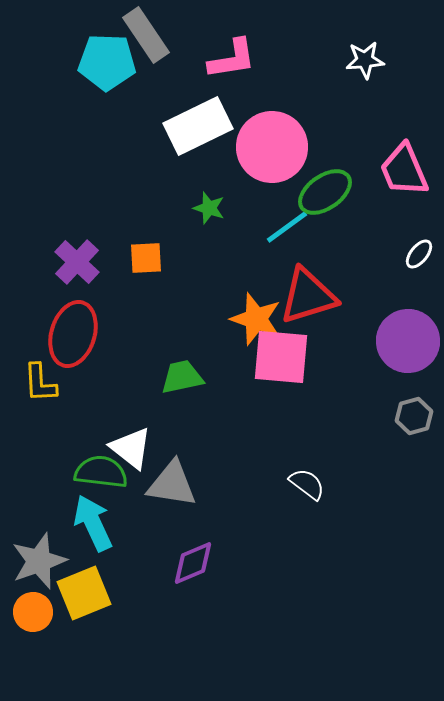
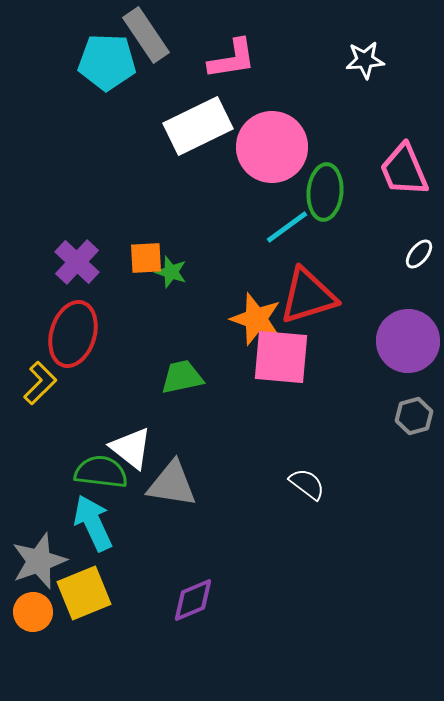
green ellipse: rotated 50 degrees counterclockwise
green star: moved 38 px left, 64 px down
yellow L-shape: rotated 132 degrees counterclockwise
purple diamond: moved 37 px down
